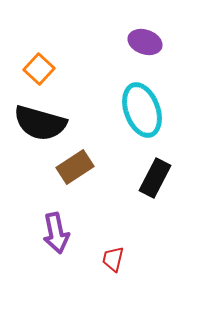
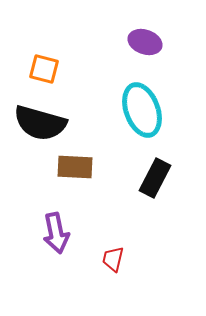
orange square: moved 5 px right; rotated 28 degrees counterclockwise
brown rectangle: rotated 36 degrees clockwise
